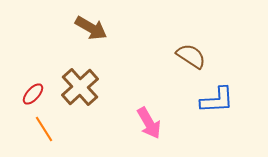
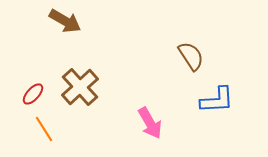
brown arrow: moved 26 px left, 7 px up
brown semicircle: rotated 24 degrees clockwise
pink arrow: moved 1 px right
